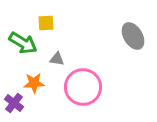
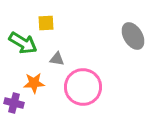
purple cross: rotated 24 degrees counterclockwise
